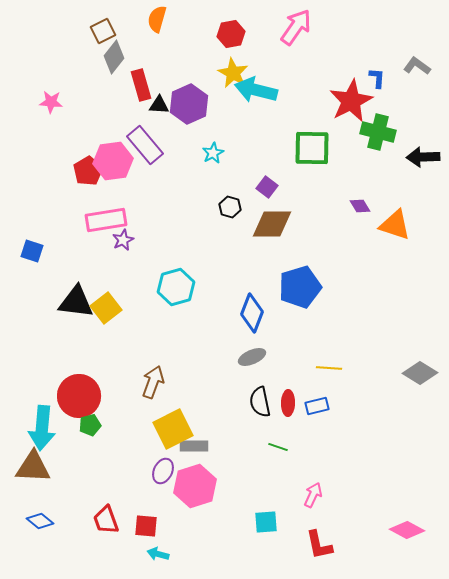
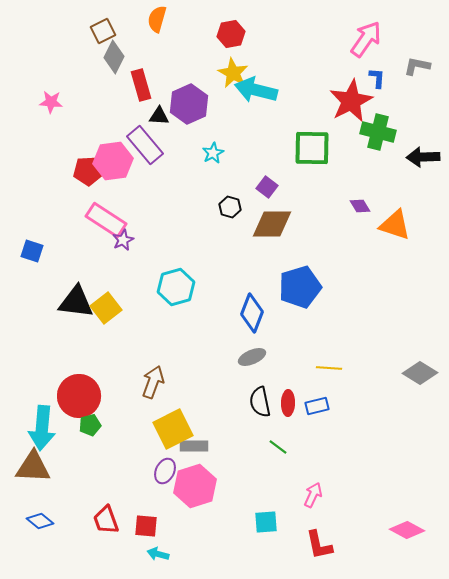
pink arrow at (296, 27): moved 70 px right, 12 px down
gray diamond at (114, 57): rotated 12 degrees counterclockwise
gray L-shape at (417, 66): rotated 24 degrees counterclockwise
black triangle at (159, 105): moved 11 px down
red pentagon at (88, 171): rotated 28 degrees clockwise
pink rectangle at (106, 220): rotated 42 degrees clockwise
green line at (278, 447): rotated 18 degrees clockwise
purple ellipse at (163, 471): moved 2 px right
